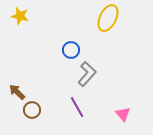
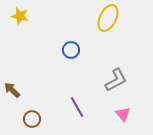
gray L-shape: moved 29 px right, 6 px down; rotated 20 degrees clockwise
brown arrow: moved 5 px left, 2 px up
brown circle: moved 9 px down
